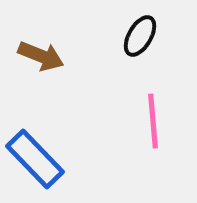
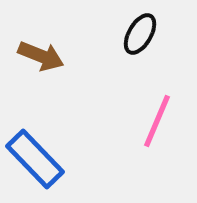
black ellipse: moved 2 px up
pink line: moved 4 px right; rotated 28 degrees clockwise
